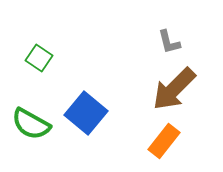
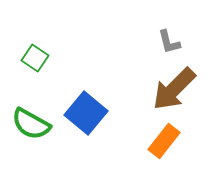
green square: moved 4 px left
